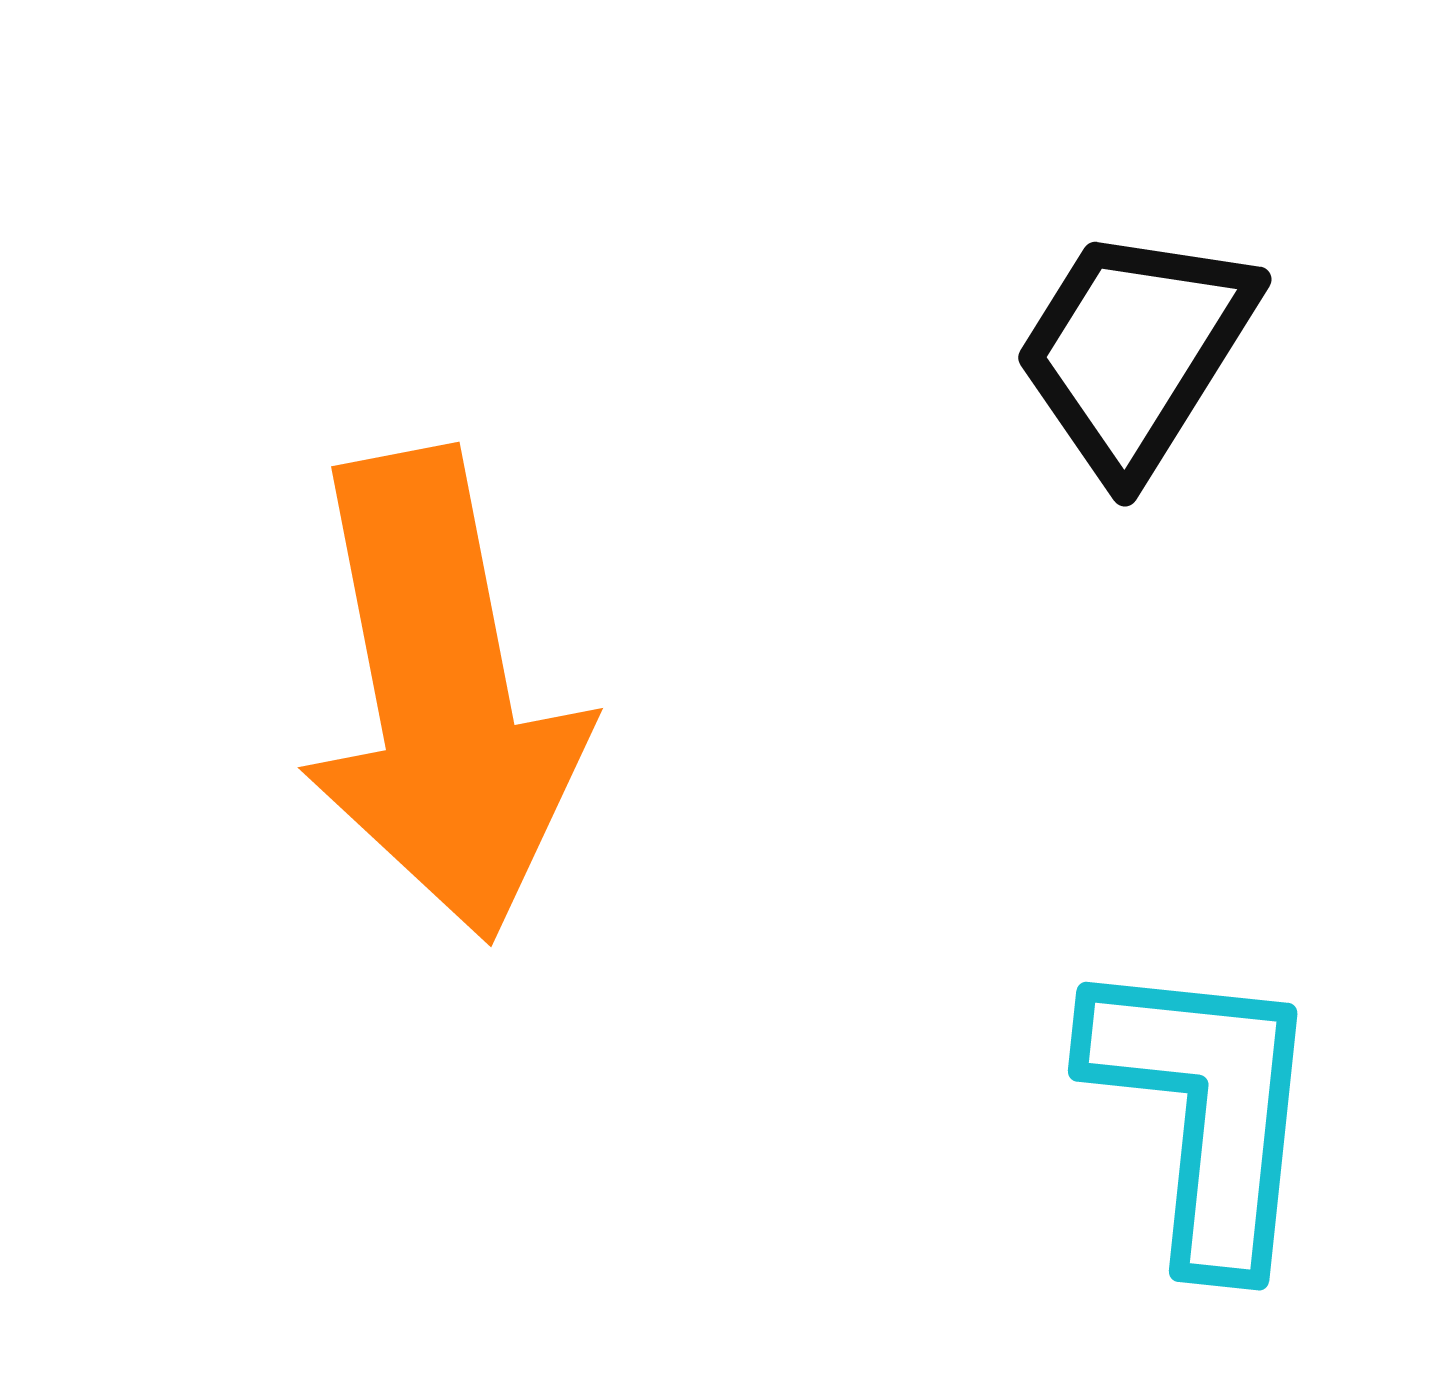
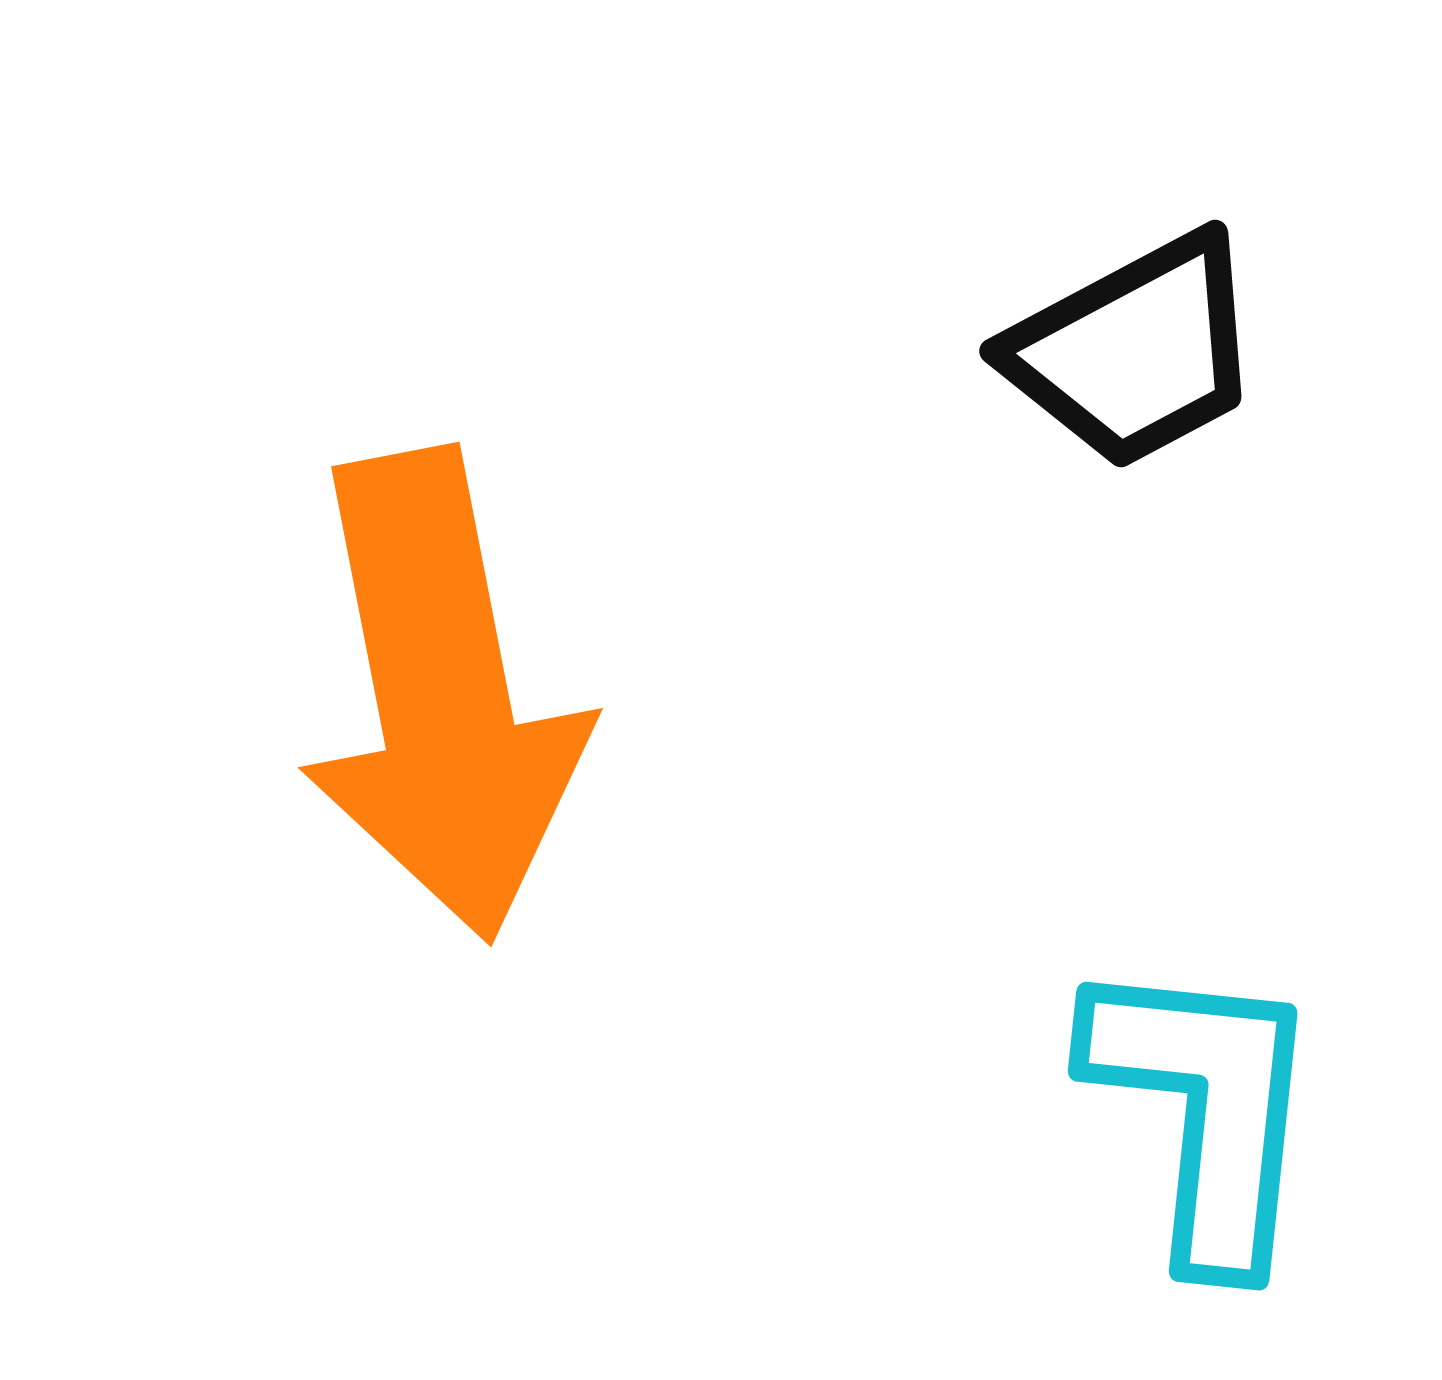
black trapezoid: rotated 150 degrees counterclockwise
